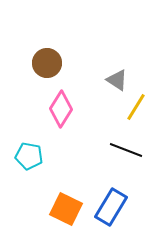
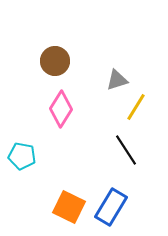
brown circle: moved 8 px right, 2 px up
gray triangle: rotated 50 degrees counterclockwise
black line: rotated 36 degrees clockwise
cyan pentagon: moved 7 px left
orange square: moved 3 px right, 2 px up
